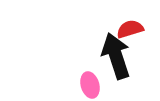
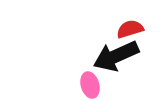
black arrow: rotated 96 degrees counterclockwise
